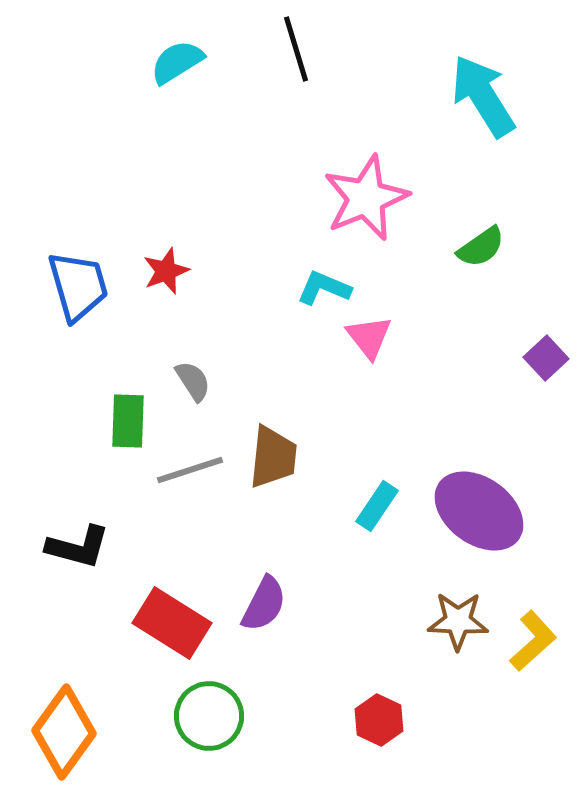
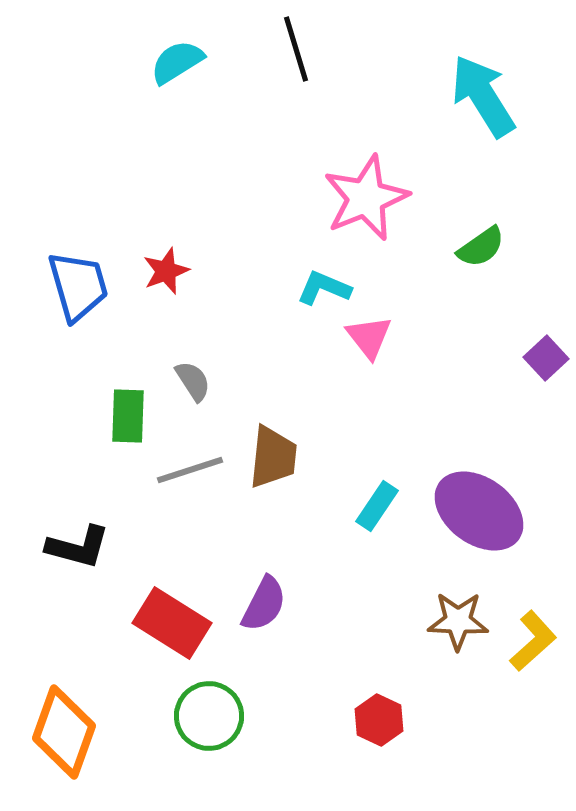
green rectangle: moved 5 px up
orange diamond: rotated 16 degrees counterclockwise
